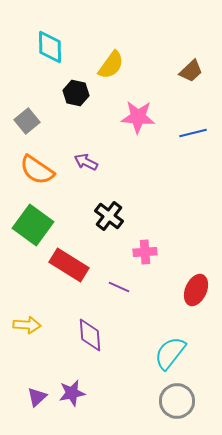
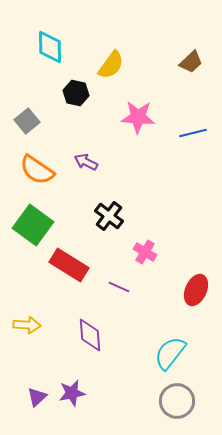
brown trapezoid: moved 9 px up
pink cross: rotated 35 degrees clockwise
